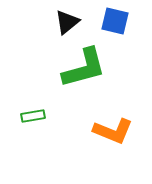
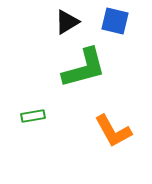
black triangle: rotated 8 degrees clockwise
orange L-shape: rotated 39 degrees clockwise
